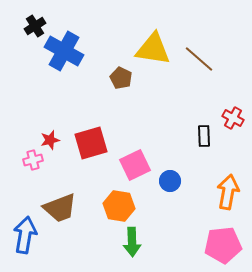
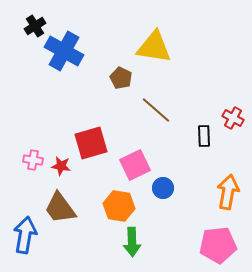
yellow triangle: moved 1 px right, 2 px up
brown line: moved 43 px left, 51 px down
red star: moved 11 px right, 26 px down; rotated 24 degrees clockwise
pink cross: rotated 24 degrees clockwise
blue circle: moved 7 px left, 7 px down
brown trapezoid: rotated 75 degrees clockwise
pink pentagon: moved 5 px left
